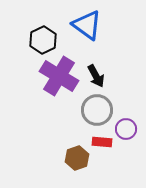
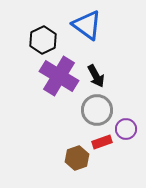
red rectangle: rotated 24 degrees counterclockwise
